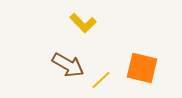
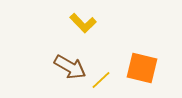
brown arrow: moved 2 px right, 2 px down
